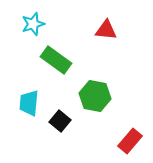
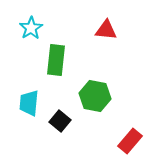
cyan star: moved 2 px left, 4 px down; rotated 15 degrees counterclockwise
green rectangle: rotated 60 degrees clockwise
